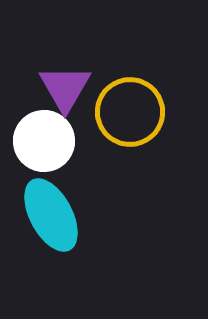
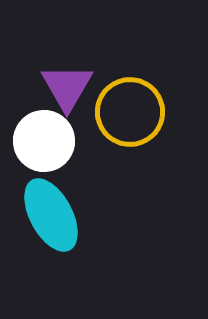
purple triangle: moved 2 px right, 1 px up
